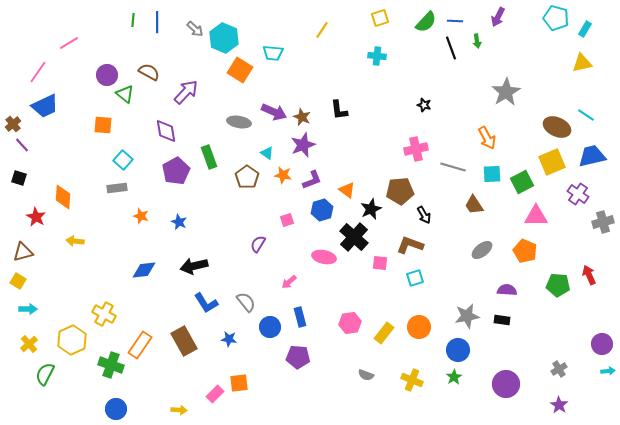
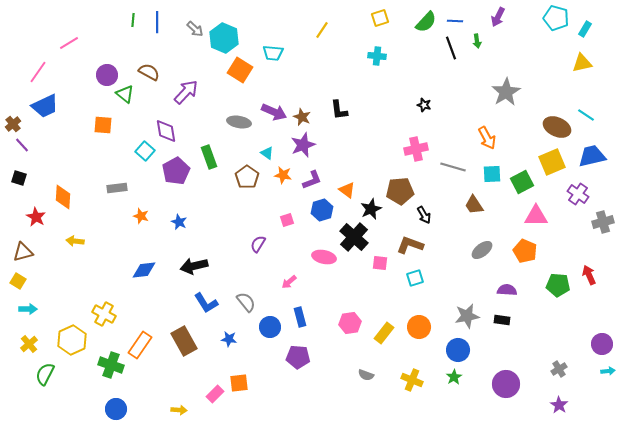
cyan square at (123, 160): moved 22 px right, 9 px up
